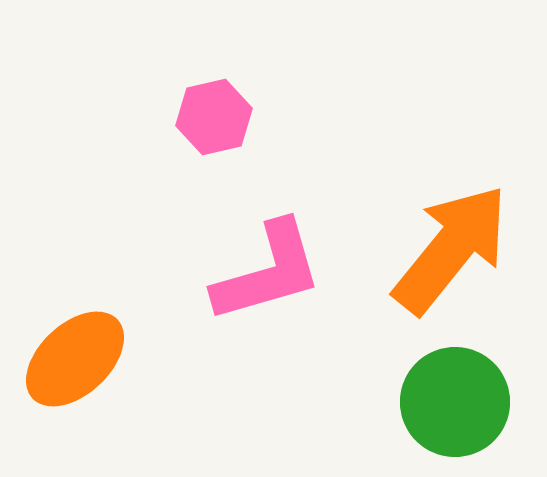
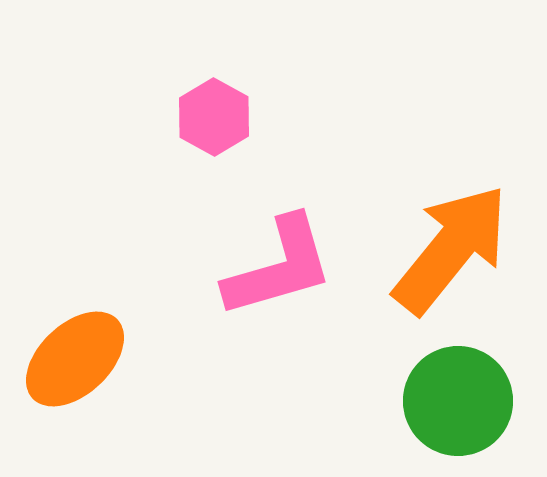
pink hexagon: rotated 18 degrees counterclockwise
pink L-shape: moved 11 px right, 5 px up
green circle: moved 3 px right, 1 px up
